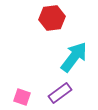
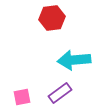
cyan arrow: moved 3 px down; rotated 132 degrees counterclockwise
pink square: rotated 30 degrees counterclockwise
